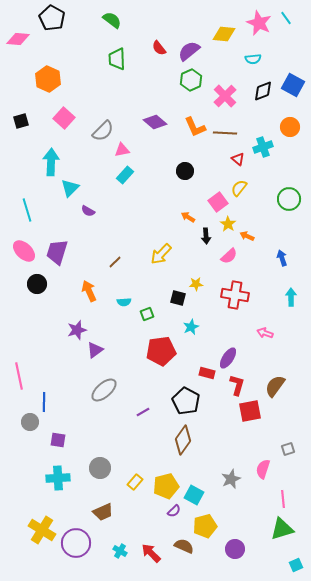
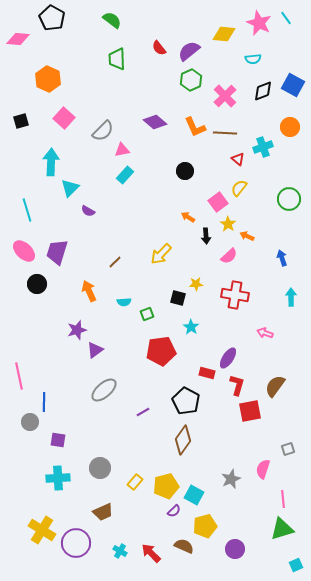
cyan star at (191, 327): rotated 14 degrees counterclockwise
